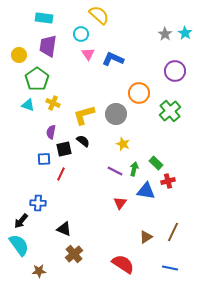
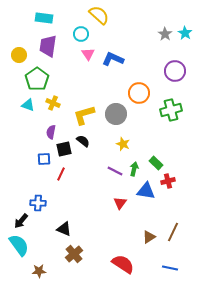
green cross: moved 1 px right, 1 px up; rotated 25 degrees clockwise
brown triangle: moved 3 px right
